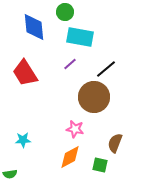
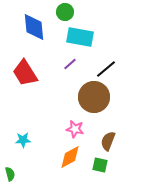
brown semicircle: moved 7 px left, 2 px up
green semicircle: rotated 96 degrees counterclockwise
